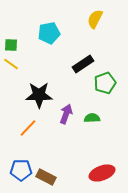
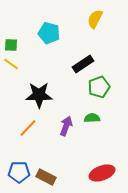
cyan pentagon: rotated 25 degrees clockwise
green pentagon: moved 6 px left, 4 px down
purple arrow: moved 12 px down
blue pentagon: moved 2 px left, 2 px down
